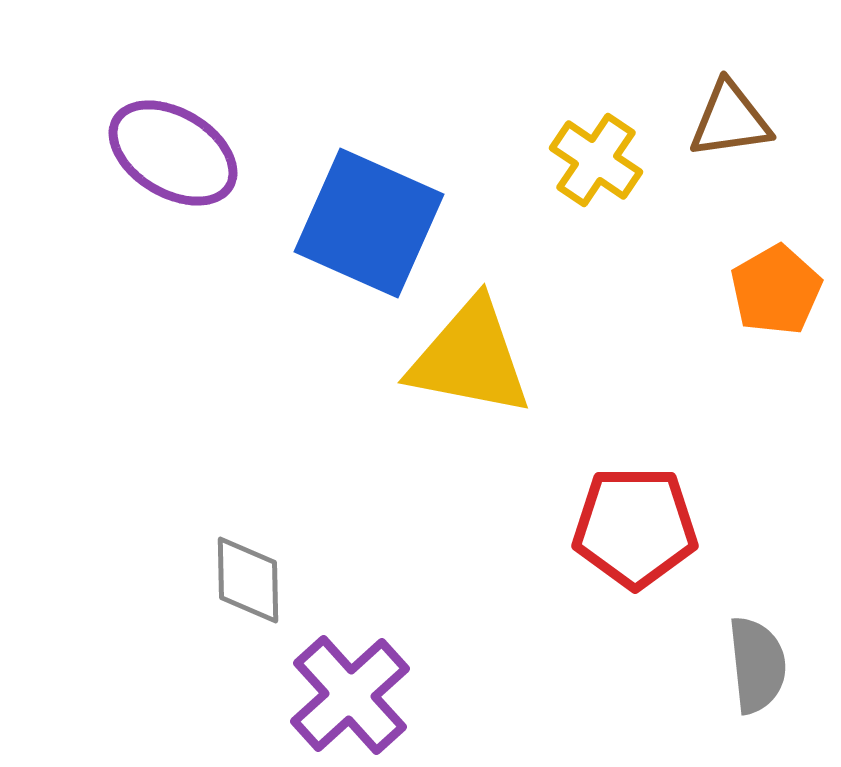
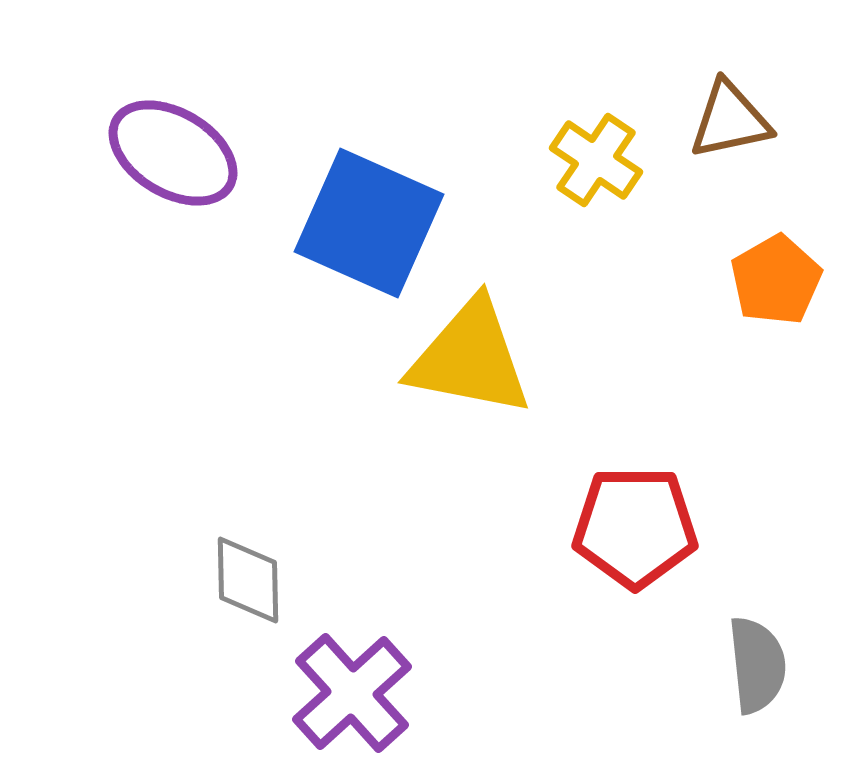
brown triangle: rotated 4 degrees counterclockwise
orange pentagon: moved 10 px up
purple cross: moved 2 px right, 2 px up
